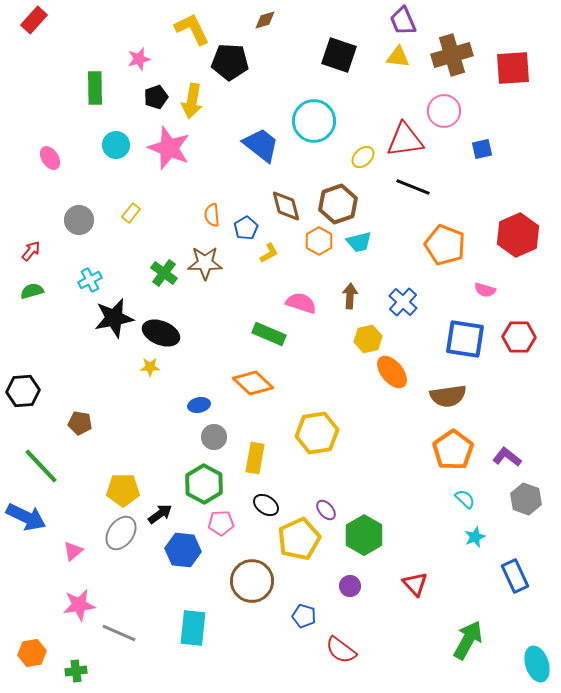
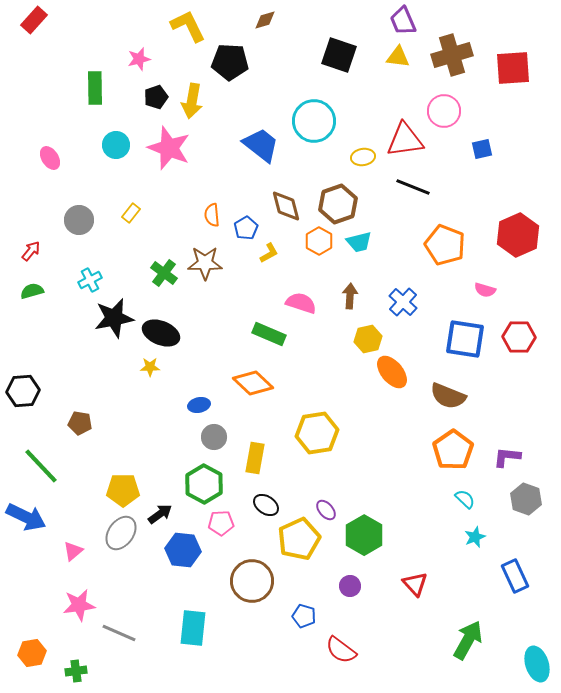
yellow L-shape at (192, 29): moved 4 px left, 3 px up
yellow ellipse at (363, 157): rotated 35 degrees clockwise
brown semicircle at (448, 396): rotated 30 degrees clockwise
purple L-shape at (507, 457): rotated 32 degrees counterclockwise
